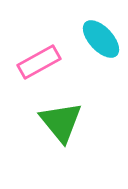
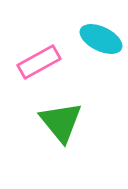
cyan ellipse: rotated 21 degrees counterclockwise
